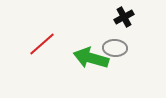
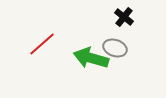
black cross: rotated 24 degrees counterclockwise
gray ellipse: rotated 15 degrees clockwise
